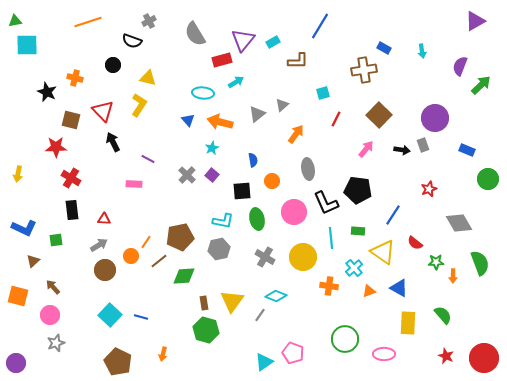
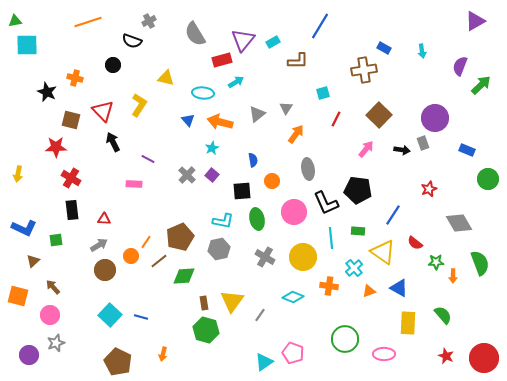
yellow triangle at (148, 78): moved 18 px right
gray triangle at (282, 105): moved 4 px right, 3 px down; rotated 16 degrees counterclockwise
gray rectangle at (423, 145): moved 2 px up
brown pentagon at (180, 237): rotated 12 degrees counterclockwise
cyan diamond at (276, 296): moved 17 px right, 1 px down
purple circle at (16, 363): moved 13 px right, 8 px up
